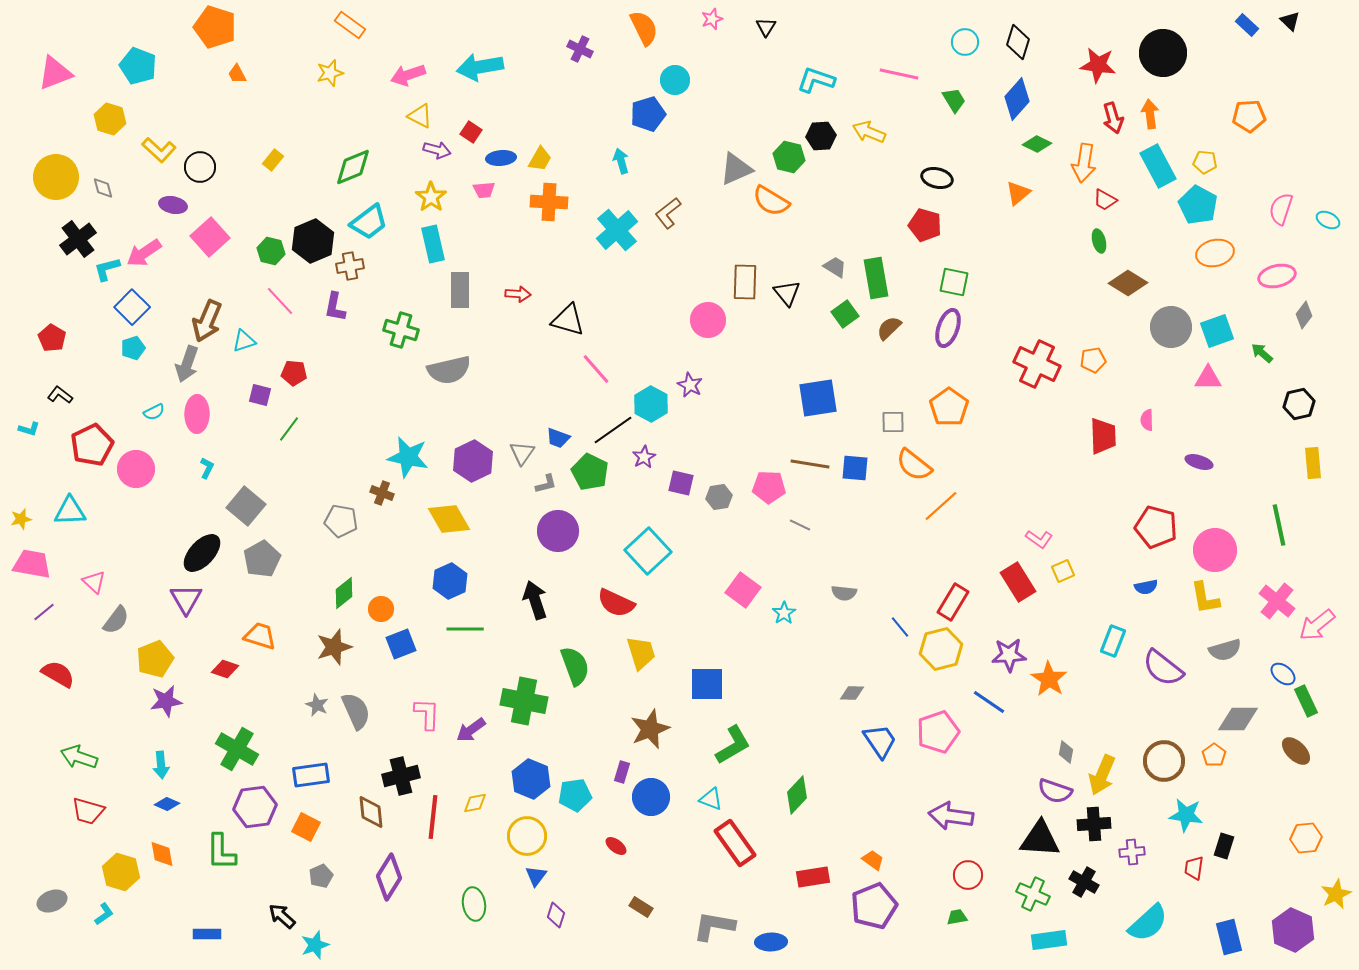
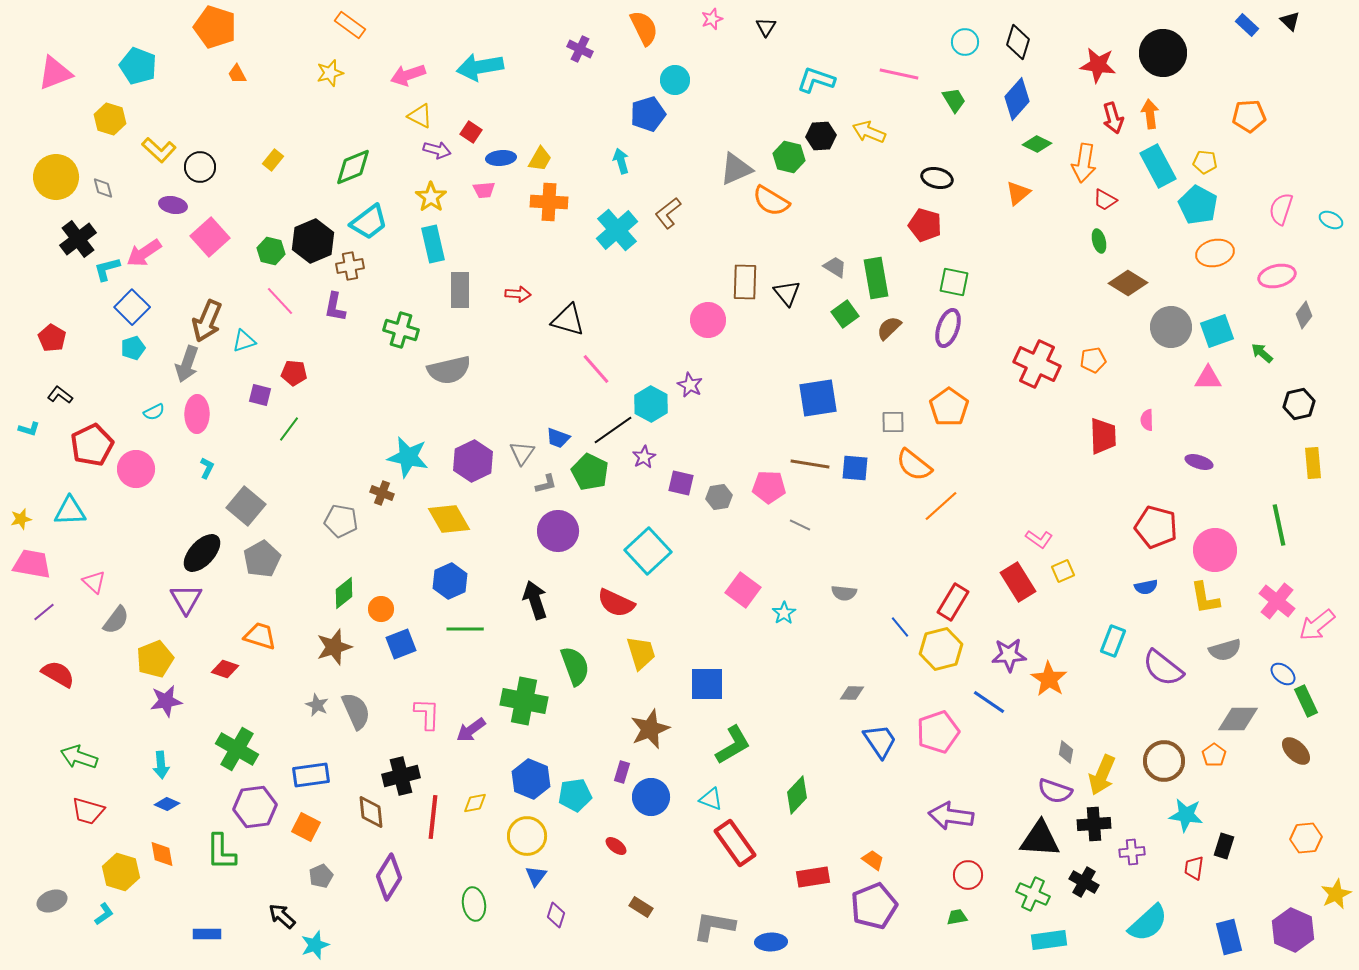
cyan ellipse at (1328, 220): moved 3 px right
